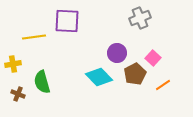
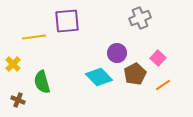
purple square: rotated 8 degrees counterclockwise
pink square: moved 5 px right
yellow cross: rotated 35 degrees counterclockwise
brown cross: moved 6 px down
